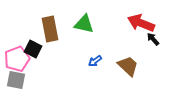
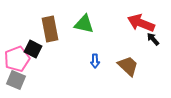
blue arrow: rotated 56 degrees counterclockwise
gray square: rotated 12 degrees clockwise
